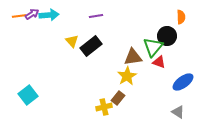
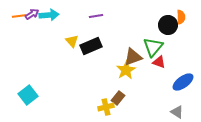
black circle: moved 1 px right, 11 px up
black rectangle: rotated 15 degrees clockwise
brown triangle: rotated 12 degrees counterclockwise
yellow star: moved 1 px left, 6 px up
yellow cross: moved 2 px right
gray triangle: moved 1 px left
